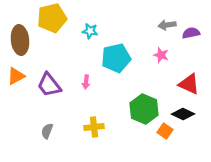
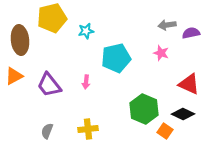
cyan star: moved 4 px left; rotated 21 degrees counterclockwise
pink star: moved 2 px up
orange triangle: moved 2 px left
yellow cross: moved 6 px left, 2 px down
